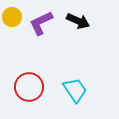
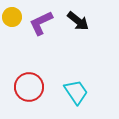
black arrow: rotated 15 degrees clockwise
cyan trapezoid: moved 1 px right, 2 px down
